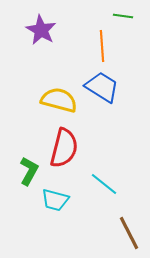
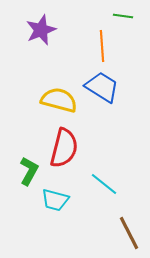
purple star: rotated 20 degrees clockwise
